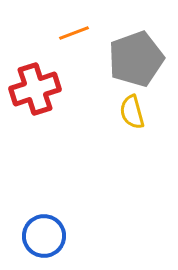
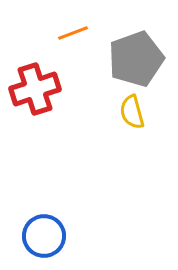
orange line: moved 1 px left
